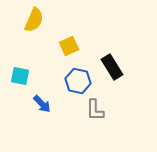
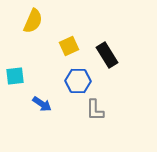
yellow semicircle: moved 1 px left, 1 px down
black rectangle: moved 5 px left, 12 px up
cyan square: moved 5 px left; rotated 18 degrees counterclockwise
blue hexagon: rotated 10 degrees counterclockwise
blue arrow: rotated 12 degrees counterclockwise
